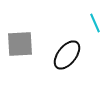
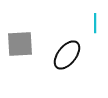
cyan line: rotated 24 degrees clockwise
